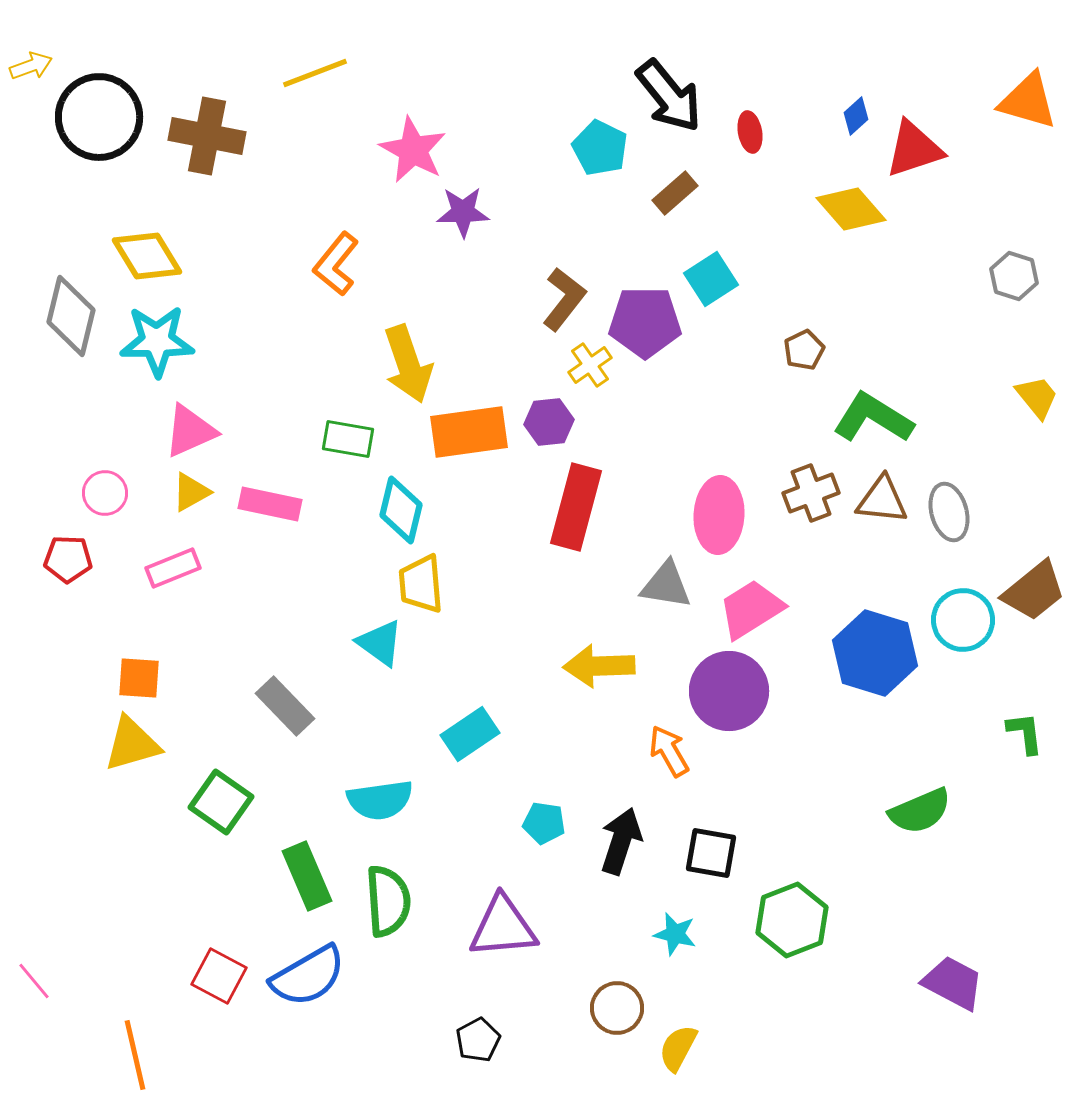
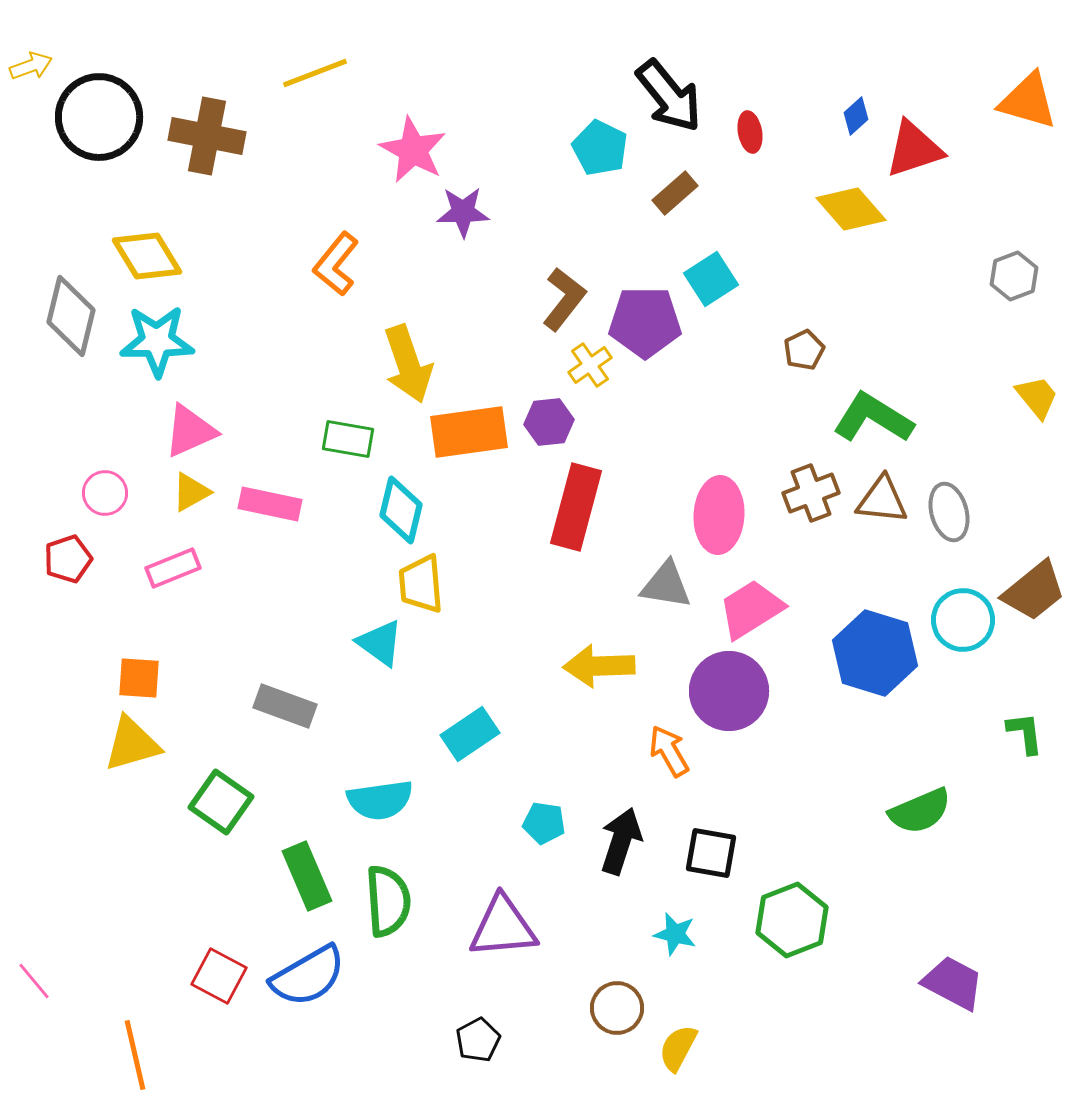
gray hexagon at (1014, 276): rotated 21 degrees clockwise
red pentagon at (68, 559): rotated 21 degrees counterclockwise
gray rectangle at (285, 706): rotated 26 degrees counterclockwise
